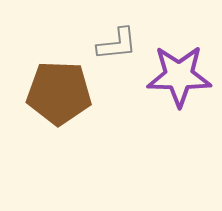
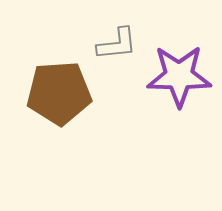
brown pentagon: rotated 6 degrees counterclockwise
